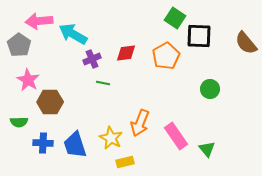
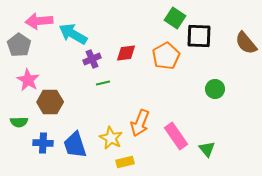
green line: rotated 24 degrees counterclockwise
green circle: moved 5 px right
